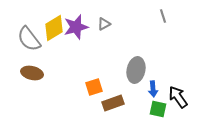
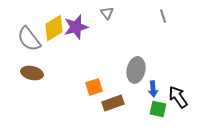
gray triangle: moved 3 px right, 11 px up; rotated 40 degrees counterclockwise
